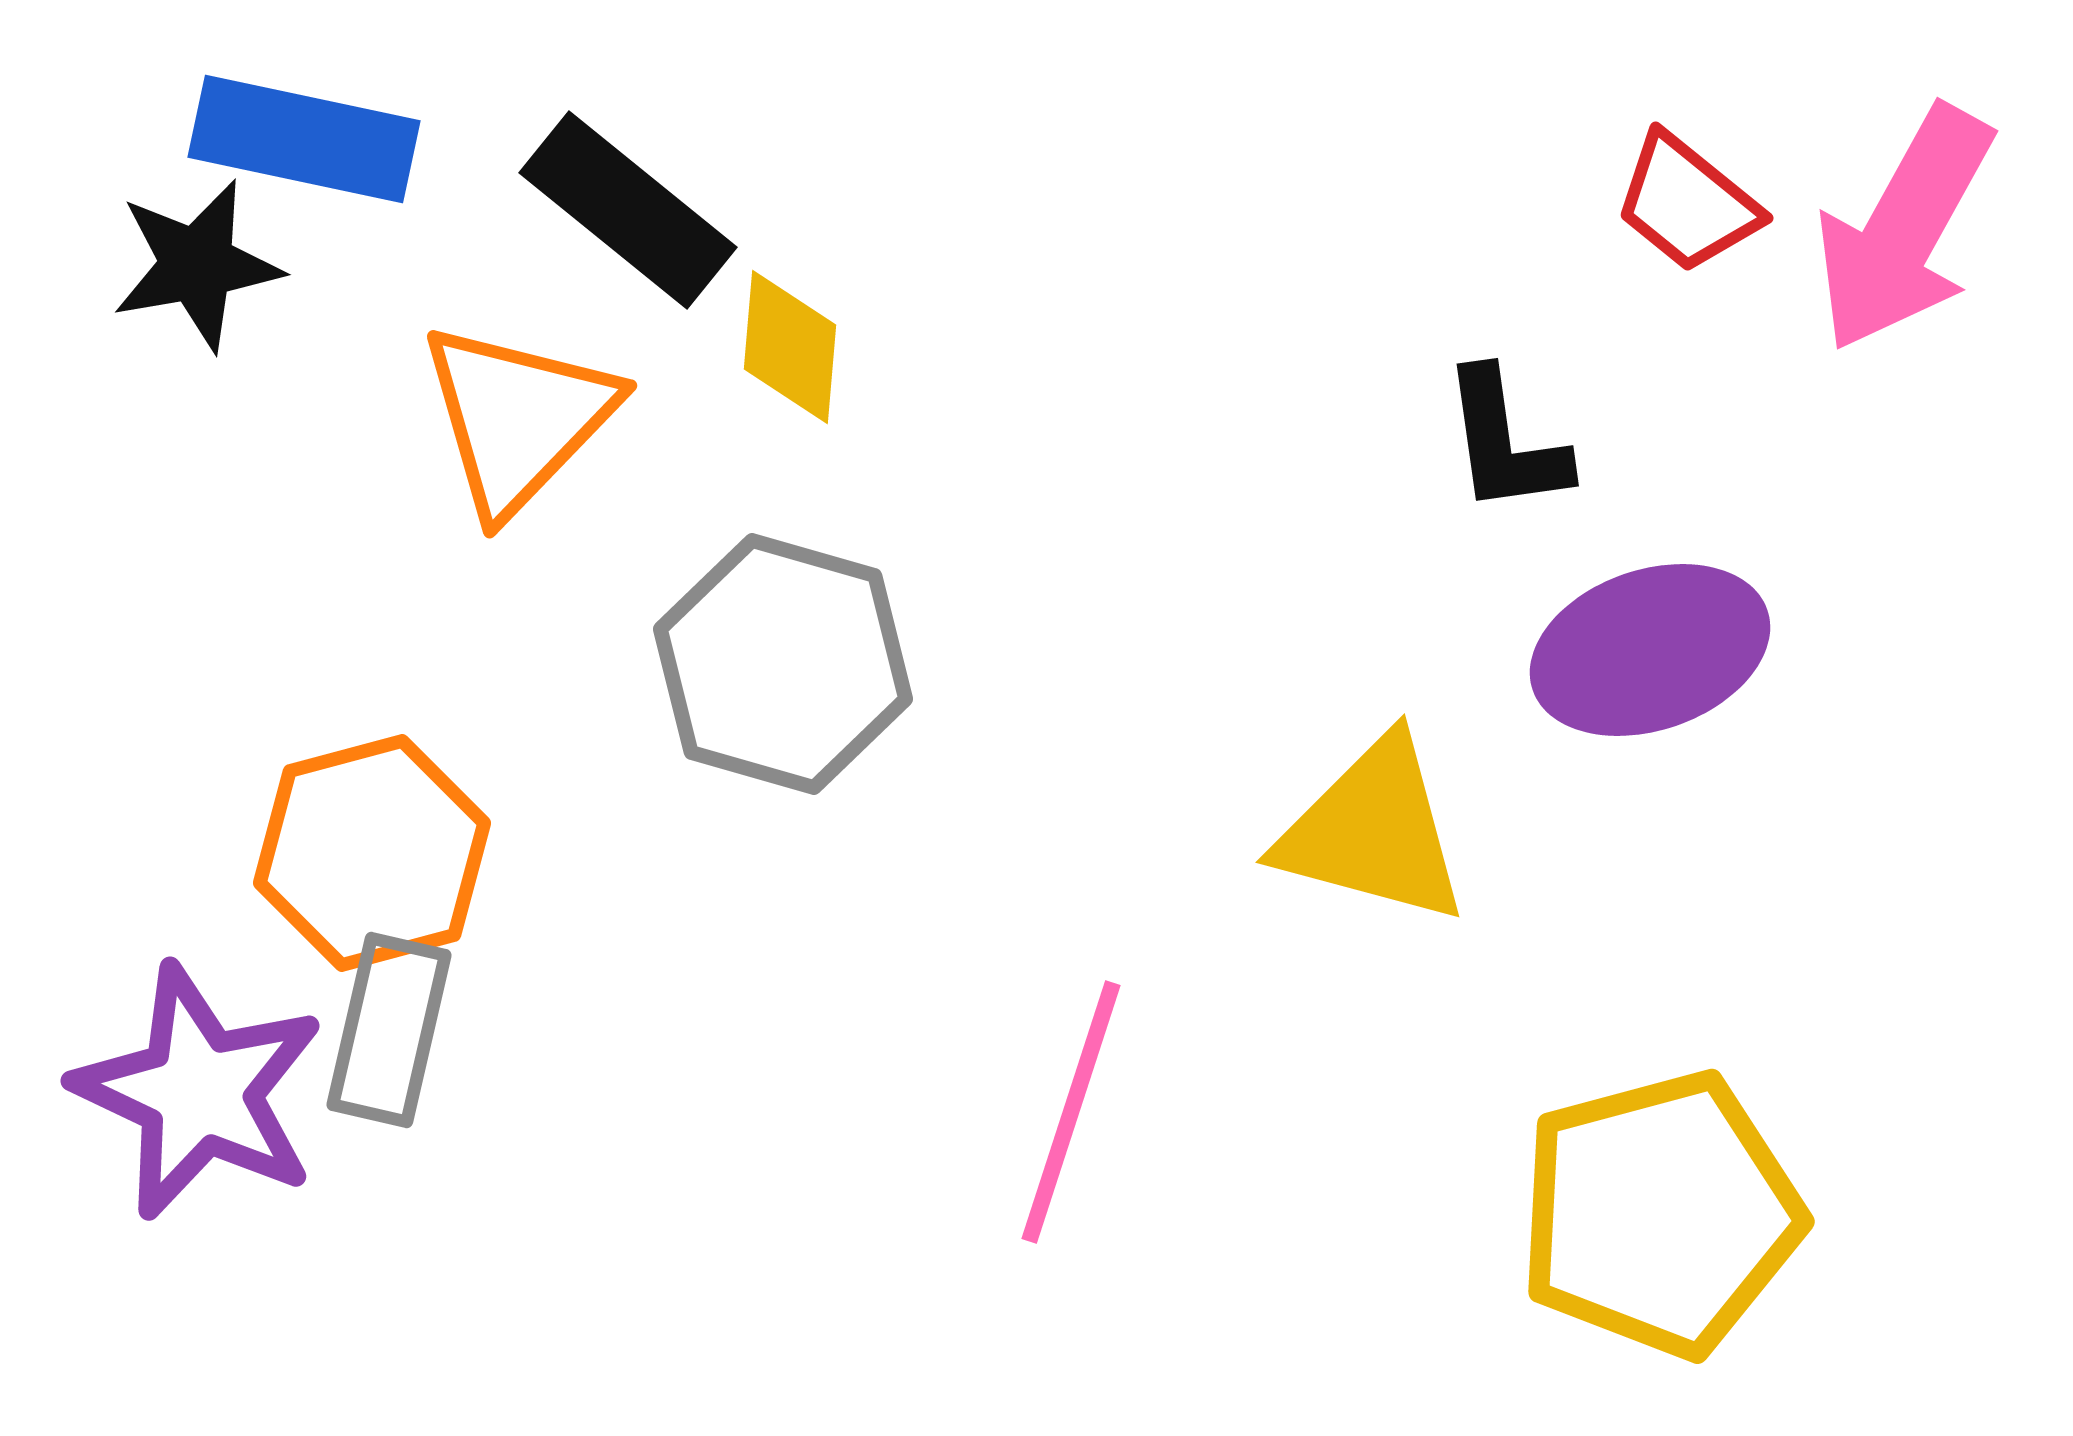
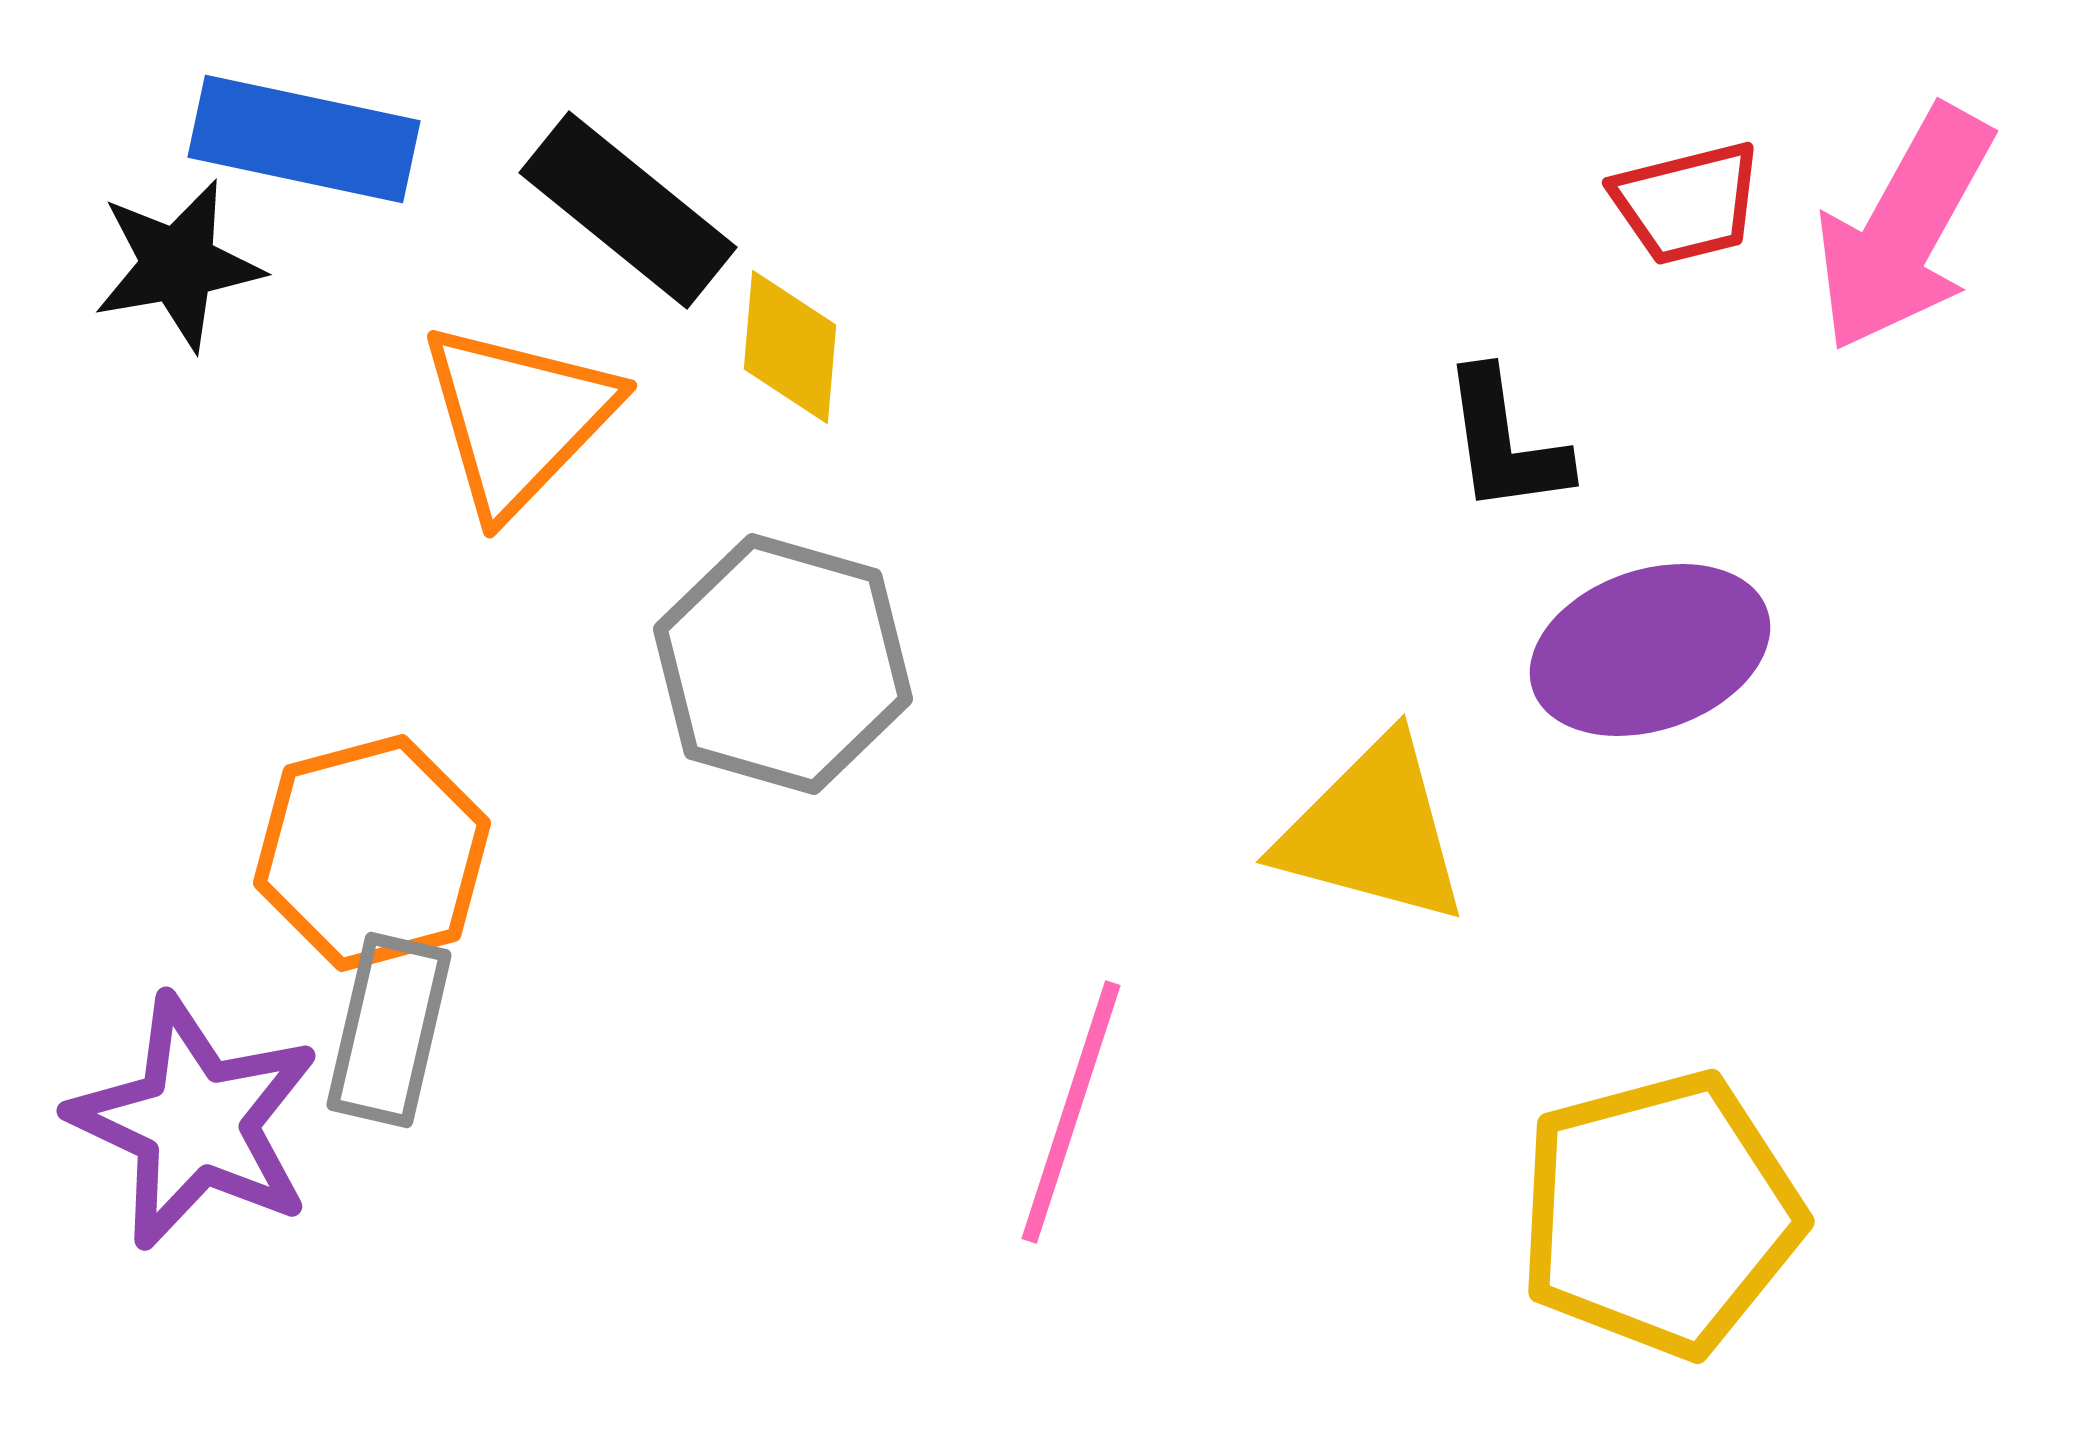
red trapezoid: rotated 53 degrees counterclockwise
black star: moved 19 px left
purple star: moved 4 px left, 30 px down
